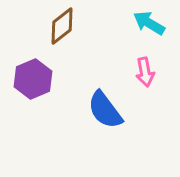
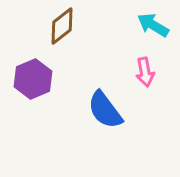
cyan arrow: moved 4 px right, 2 px down
